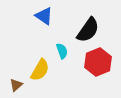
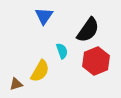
blue triangle: rotated 30 degrees clockwise
red hexagon: moved 2 px left, 1 px up
yellow semicircle: moved 1 px down
brown triangle: moved 1 px up; rotated 24 degrees clockwise
